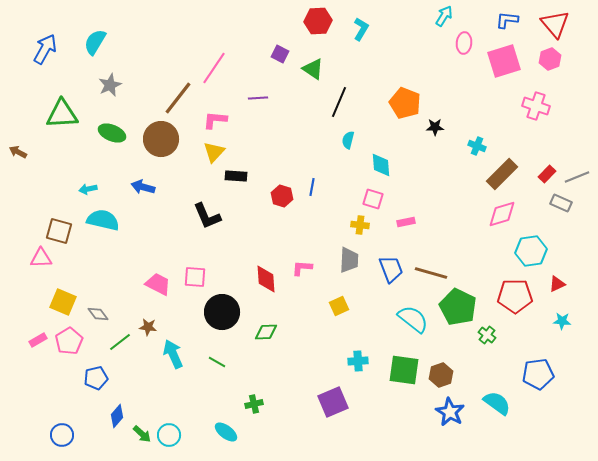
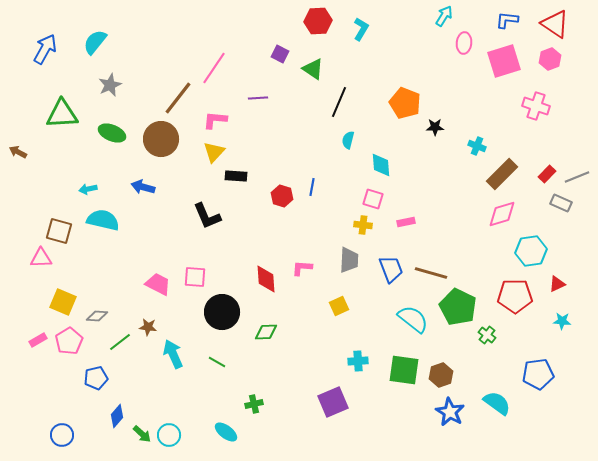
red triangle at (555, 24): rotated 16 degrees counterclockwise
cyan semicircle at (95, 42): rotated 8 degrees clockwise
yellow cross at (360, 225): moved 3 px right
gray diamond at (98, 314): moved 1 px left, 2 px down; rotated 50 degrees counterclockwise
